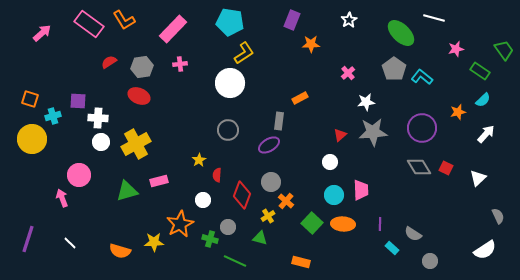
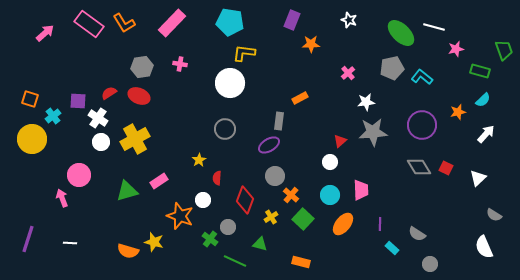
white line at (434, 18): moved 9 px down
orange L-shape at (124, 20): moved 3 px down
white star at (349, 20): rotated 21 degrees counterclockwise
pink rectangle at (173, 29): moved 1 px left, 6 px up
pink arrow at (42, 33): moved 3 px right
green trapezoid at (504, 50): rotated 15 degrees clockwise
yellow L-shape at (244, 53): rotated 140 degrees counterclockwise
red semicircle at (109, 62): moved 31 px down
pink cross at (180, 64): rotated 16 degrees clockwise
gray pentagon at (394, 69): moved 2 px left, 1 px up; rotated 25 degrees clockwise
green rectangle at (480, 71): rotated 18 degrees counterclockwise
cyan cross at (53, 116): rotated 21 degrees counterclockwise
white cross at (98, 118): rotated 30 degrees clockwise
purple circle at (422, 128): moved 3 px up
gray circle at (228, 130): moved 3 px left, 1 px up
red triangle at (340, 135): moved 6 px down
yellow cross at (136, 144): moved 1 px left, 5 px up
red semicircle at (217, 175): moved 3 px down
pink rectangle at (159, 181): rotated 18 degrees counterclockwise
gray circle at (271, 182): moved 4 px right, 6 px up
red diamond at (242, 195): moved 3 px right, 5 px down
cyan circle at (334, 195): moved 4 px left
orange cross at (286, 201): moved 5 px right, 6 px up
yellow cross at (268, 216): moved 3 px right, 1 px down
gray semicircle at (498, 216): moved 4 px left, 1 px up; rotated 147 degrees clockwise
green square at (312, 223): moved 9 px left, 4 px up
orange star at (180, 224): moved 8 px up; rotated 24 degrees counterclockwise
orange ellipse at (343, 224): rotated 55 degrees counterclockwise
gray semicircle at (413, 234): moved 4 px right
green triangle at (260, 238): moved 6 px down
green cross at (210, 239): rotated 21 degrees clockwise
yellow star at (154, 242): rotated 18 degrees clockwise
white line at (70, 243): rotated 40 degrees counterclockwise
white semicircle at (485, 250): moved 1 px left, 3 px up; rotated 100 degrees clockwise
orange semicircle at (120, 251): moved 8 px right
gray circle at (430, 261): moved 3 px down
